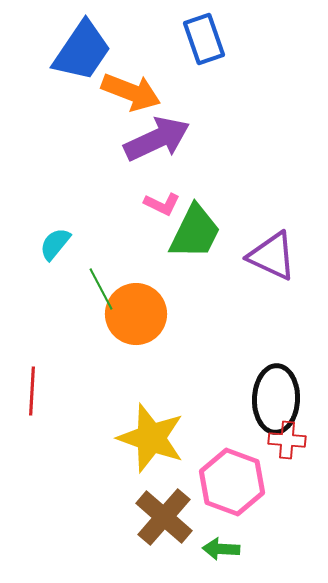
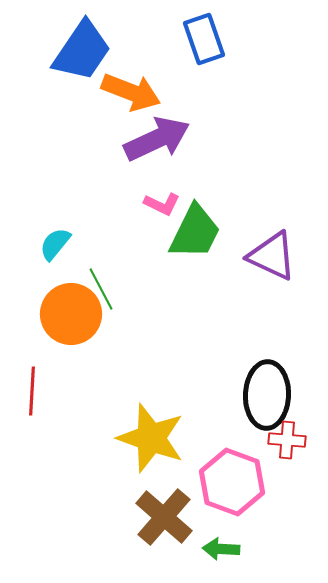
orange circle: moved 65 px left
black ellipse: moved 9 px left, 4 px up
